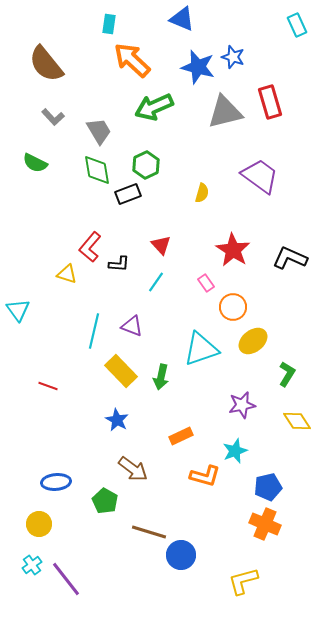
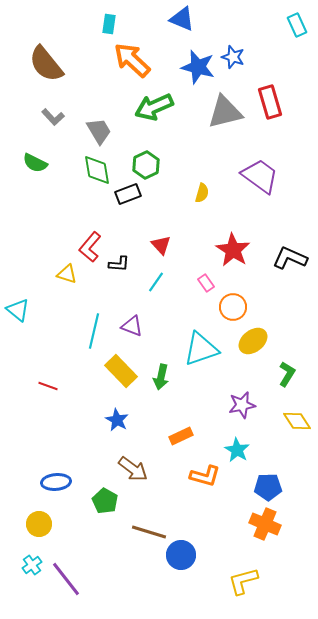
cyan triangle at (18, 310): rotated 15 degrees counterclockwise
cyan star at (235, 451): moved 2 px right, 1 px up; rotated 20 degrees counterclockwise
blue pentagon at (268, 487): rotated 12 degrees clockwise
